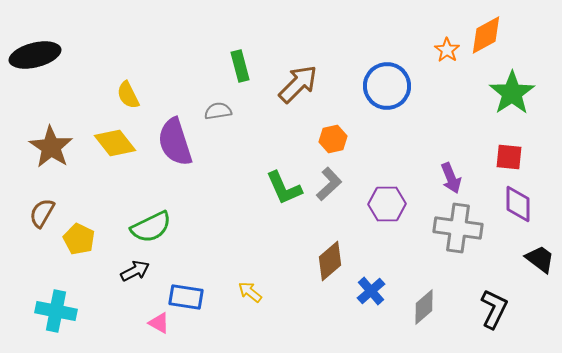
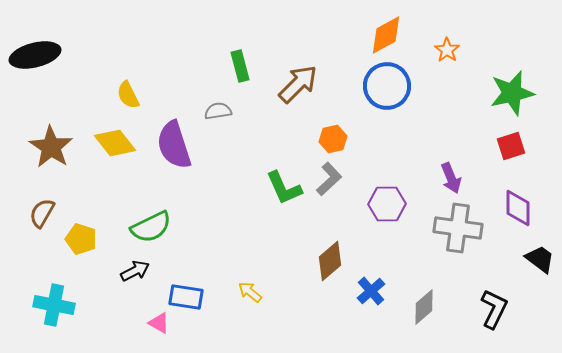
orange diamond: moved 100 px left
green star: rotated 21 degrees clockwise
purple semicircle: moved 1 px left, 3 px down
red square: moved 2 px right, 11 px up; rotated 24 degrees counterclockwise
gray L-shape: moved 5 px up
purple diamond: moved 4 px down
yellow pentagon: moved 2 px right; rotated 8 degrees counterclockwise
cyan cross: moved 2 px left, 6 px up
